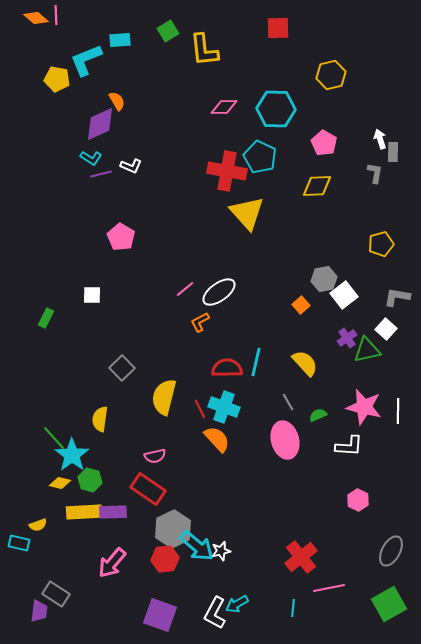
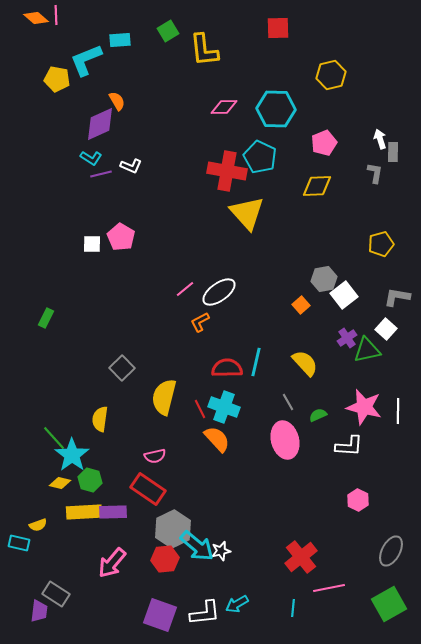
pink pentagon at (324, 143): rotated 20 degrees clockwise
white square at (92, 295): moved 51 px up
white L-shape at (215, 613): moved 10 px left; rotated 124 degrees counterclockwise
